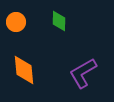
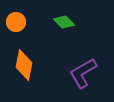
green diamond: moved 5 px right, 1 px down; rotated 45 degrees counterclockwise
orange diamond: moved 5 px up; rotated 16 degrees clockwise
